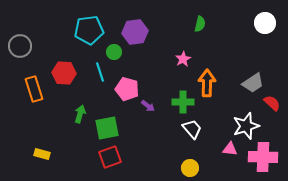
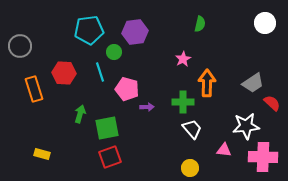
purple arrow: moved 1 px left, 1 px down; rotated 40 degrees counterclockwise
white star: rotated 12 degrees clockwise
pink triangle: moved 6 px left, 1 px down
